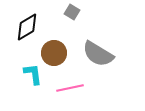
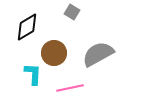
gray semicircle: rotated 120 degrees clockwise
cyan L-shape: rotated 10 degrees clockwise
